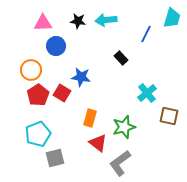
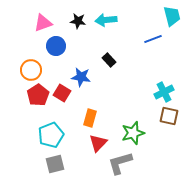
cyan trapezoid: moved 2 px up; rotated 30 degrees counterclockwise
pink triangle: rotated 18 degrees counterclockwise
blue line: moved 7 px right, 5 px down; rotated 42 degrees clockwise
black rectangle: moved 12 px left, 2 px down
cyan cross: moved 17 px right, 1 px up; rotated 12 degrees clockwise
green star: moved 9 px right, 6 px down
cyan pentagon: moved 13 px right, 1 px down
red triangle: rotated 36 degrees clockwise
gray square: moved 6 px down
gray L-shape: rotated 20 degrees clockwise
